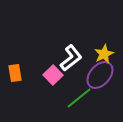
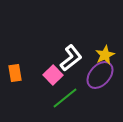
yellow star: moved 1 px right, 1 px down
green line: moved 14 px left
